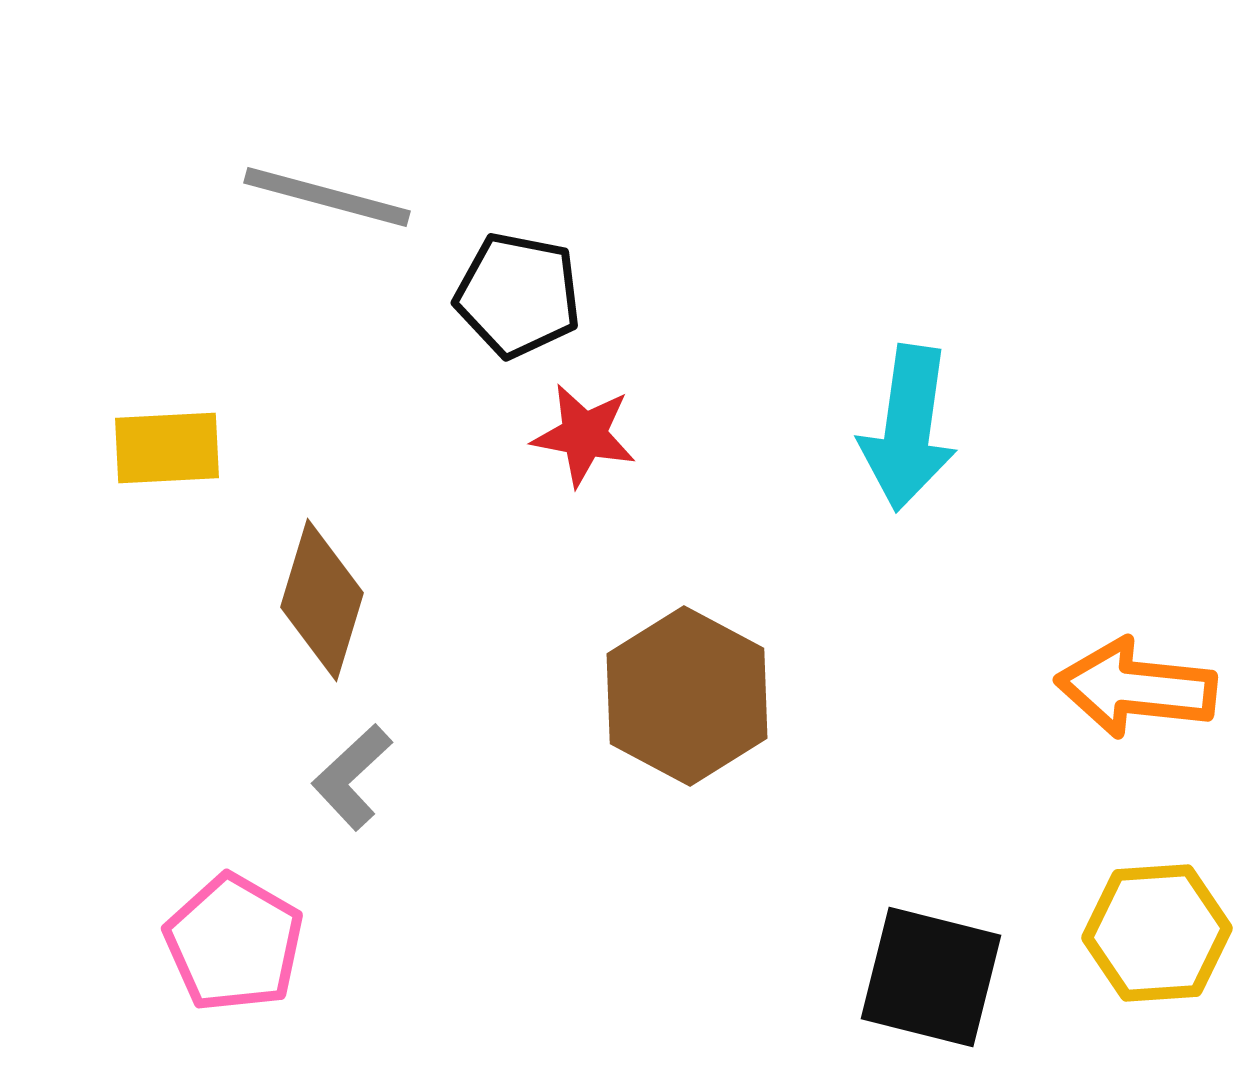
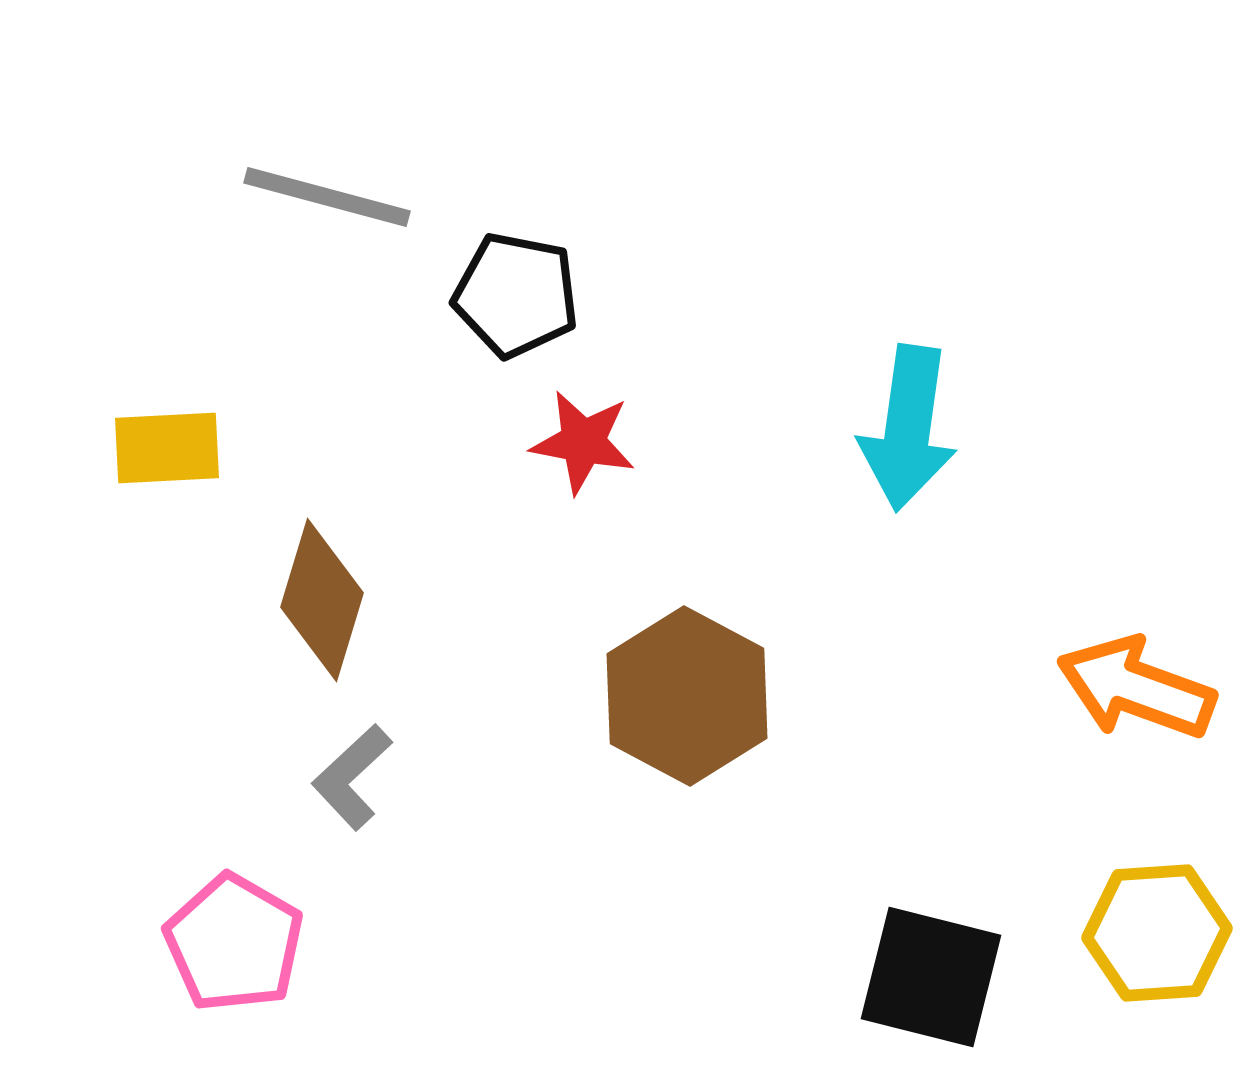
black pentagon: moved 2 px left
red star: moved 1 px left, 7 px down
orange arrow: rotated 14 degrees clockwise
